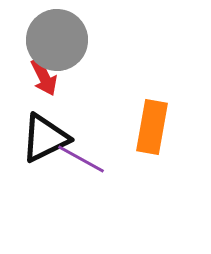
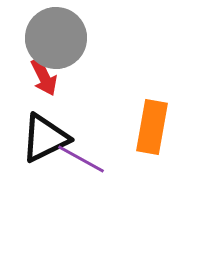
gray circle: moved 1 px left, 2 px up
